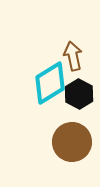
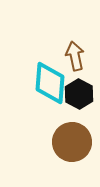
brown arrow: moved 2 px right
cyan diamond: rotated 54 degrees counterclockwise
